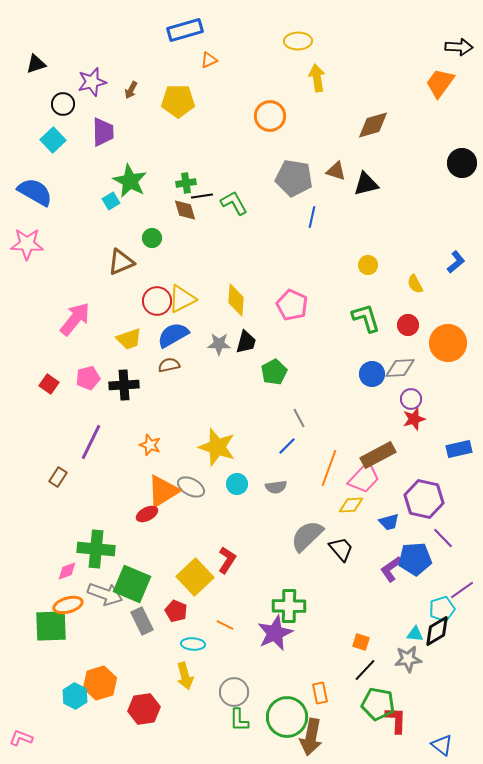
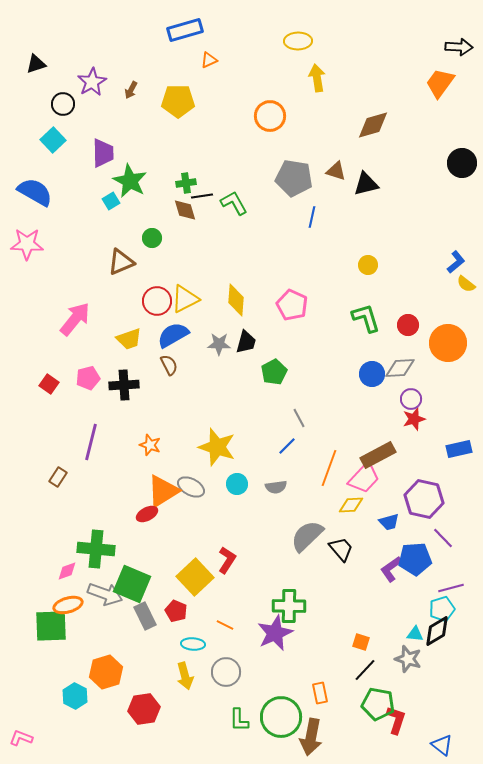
purple star at (92, 82): rotated 16 degrees counterclockwise
purple trapezoid at (103, 132): moved 21 px down
yellow semicircle at (415, 284): moved 51 px right; rotated 24 degrees counterclockwise
yellow triangle at (182, 299): moved 3 px right
brown semicircle at (169, 365): rotated 75 degrees clockwise
purple line at (91, 442): rotated 12 degrees counterclockwise
purple line at (462, 590): moved 11 px left, 2 px up; rotated 20 degrees clockwise
gray rectangle at (142, 621): moved 3 px right, 5 px up
gray star at (408, 659): rotated 24 degrees clockwise
orange hexagon at (100, 683): moved 6 px right, 11 px up
gray circle at (234, 692): moved 8 px left, 20 px up
green circle at (287, 717): moved 6 px left
red L-shape at (396, 720): rotated 16 degrees clockwise
